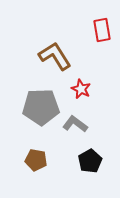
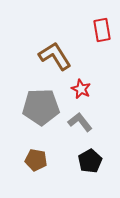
gray L-shape: moved 5 px right, 2 px up; rotated 15 degrees clockwise
